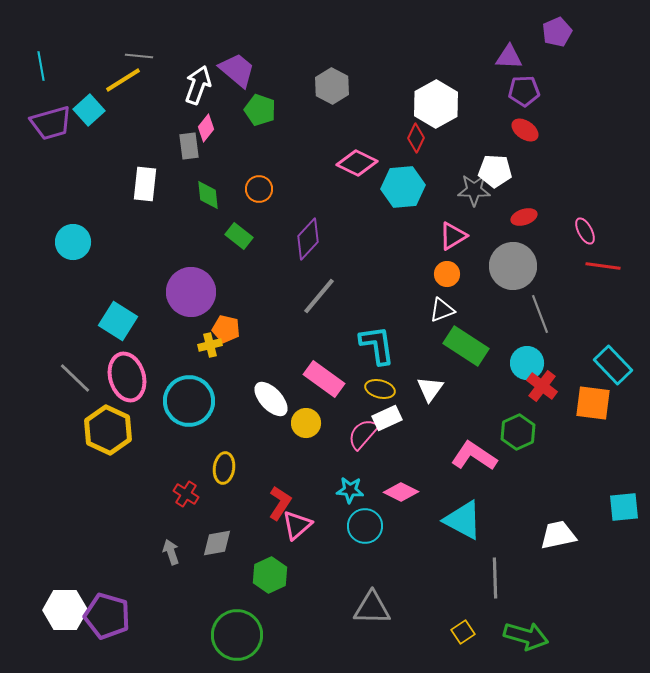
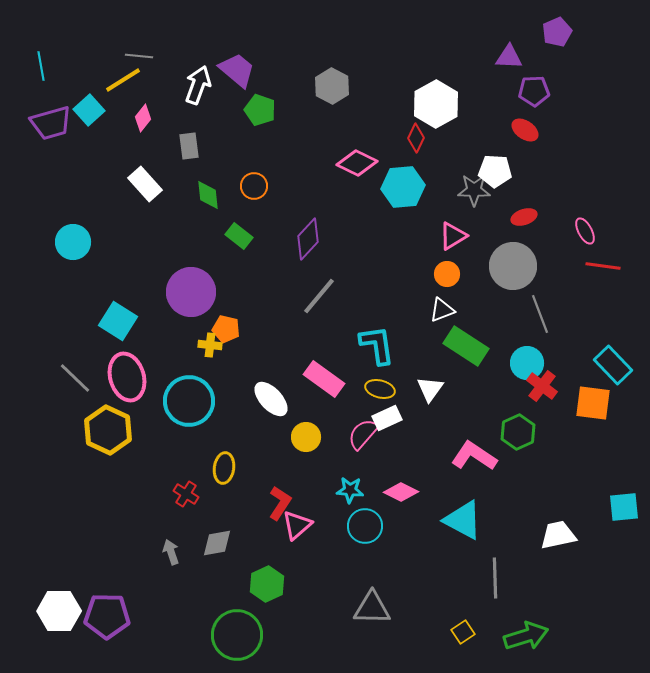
purple pentagon at (524, 91): moved 10 px right
pink diamond at (206, 128): moved 63 px left, 10 px up
white rectangle at (145, 184): rotated 48 degrees counterclockwise
orange circle at (259, 189): moved 5 px left, 3 px up
yellow cross at (210, 345): rotated 20 degrees clockwise
yellow circle at (306, 423): moved 14 px down
green hexagon at (270, 575): moved 3 px left, 9 px down
white hexagon at (65, 610): moved 6 px left, 1 px down
purple pentagon at (107, 616): rotated 15 degrees counterclockwise
green arrow at (526, 636): rotated 33 degrees counterclockwise
